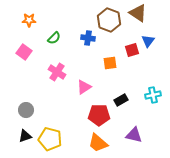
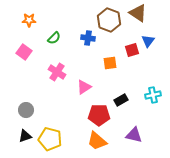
orange trapezoid: moved 1 px left, 2 px up
